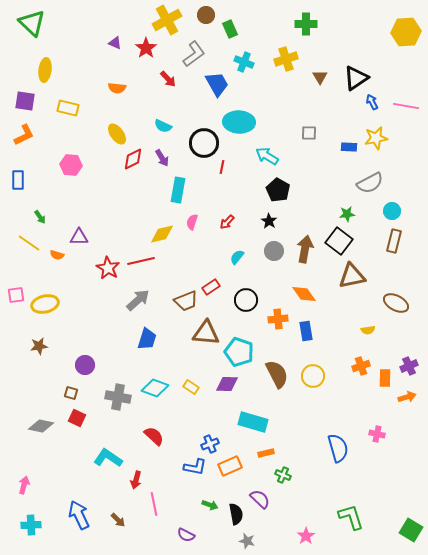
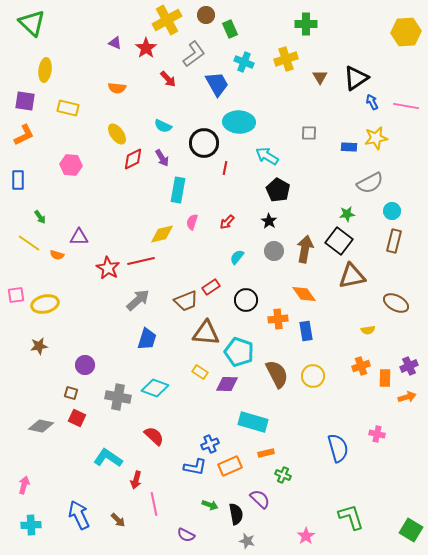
red line at (222, 167): moved 3 px right, 1 px down
yellow rectangle at (191, 387): moved 9 px right, 15 px up
